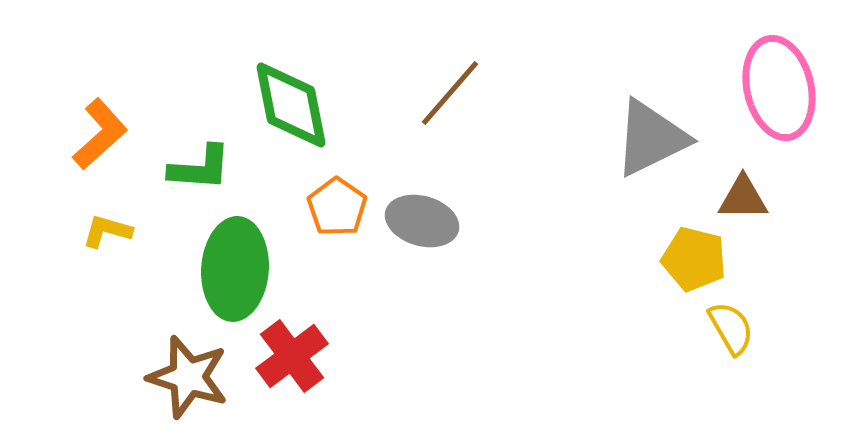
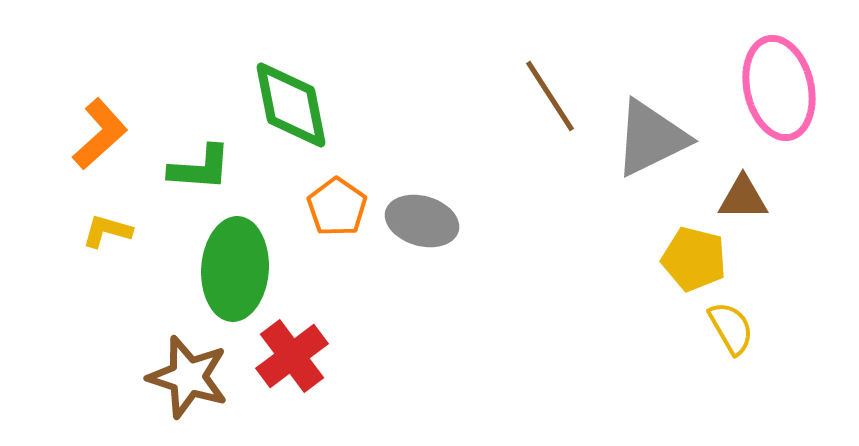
brown line: moved 100 px right, 3 px down; rotated 74 degrees counterclockwise
